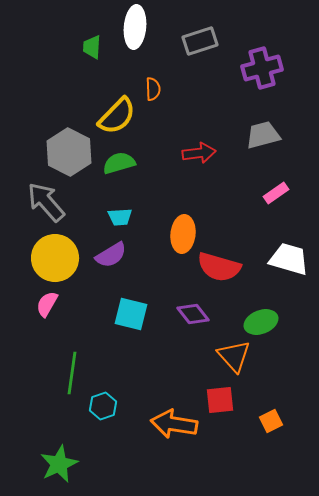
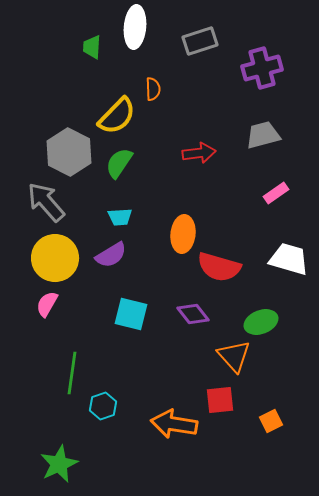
green semicircle: rotated 40 degrees counterclockwise
